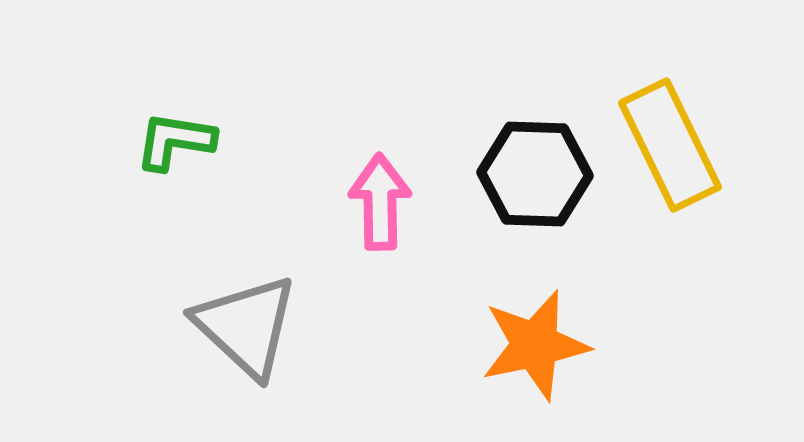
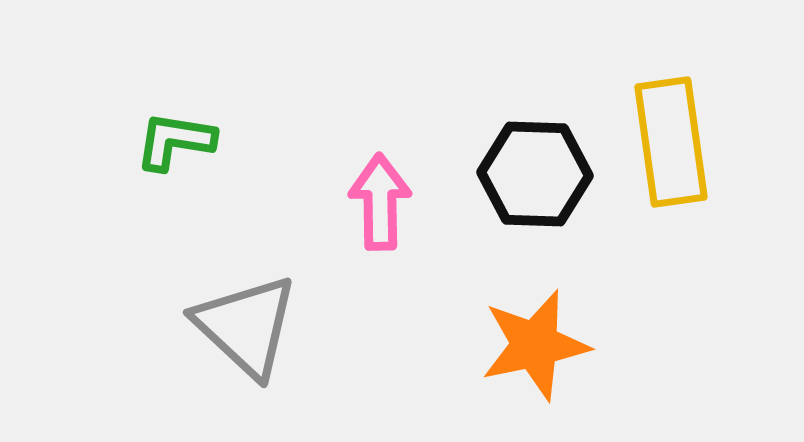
yellow rectangle: moved 1 px right, 3 px up; rotated 18 degrees clockwise
